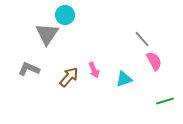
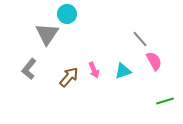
cyan circle: moved 2 px right, 1 px up
gray line: moved 2 px left
gray L-shape: rotated 75 degrees counterclockwise
cyan triangle: moved 1 px left, 8 px up
